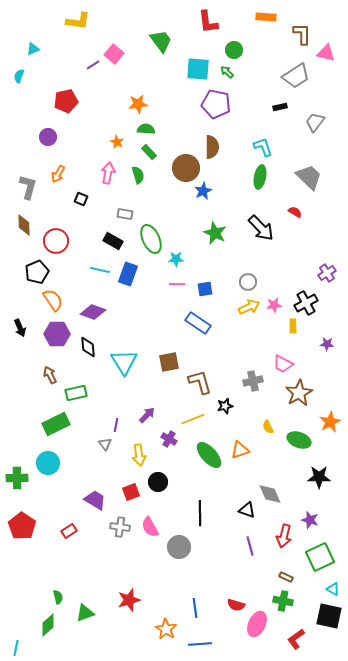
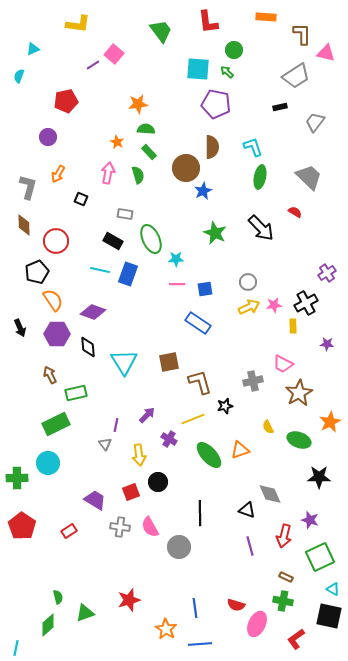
yellow L-shape at (78, 21): moved 3 px down
green trapezoid at (161, 41): moved 10 px up
cyan L-shape at (263, 147): moved 10 px left
